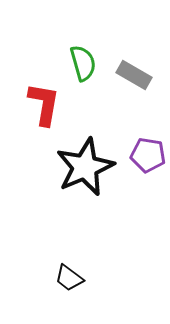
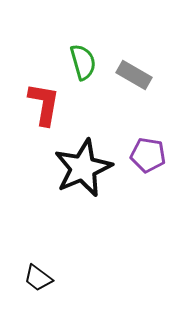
green semicircle: moved 1 px up
black star: moved 2 px left, 1 px down
black trapezoid: moved 31 px left
